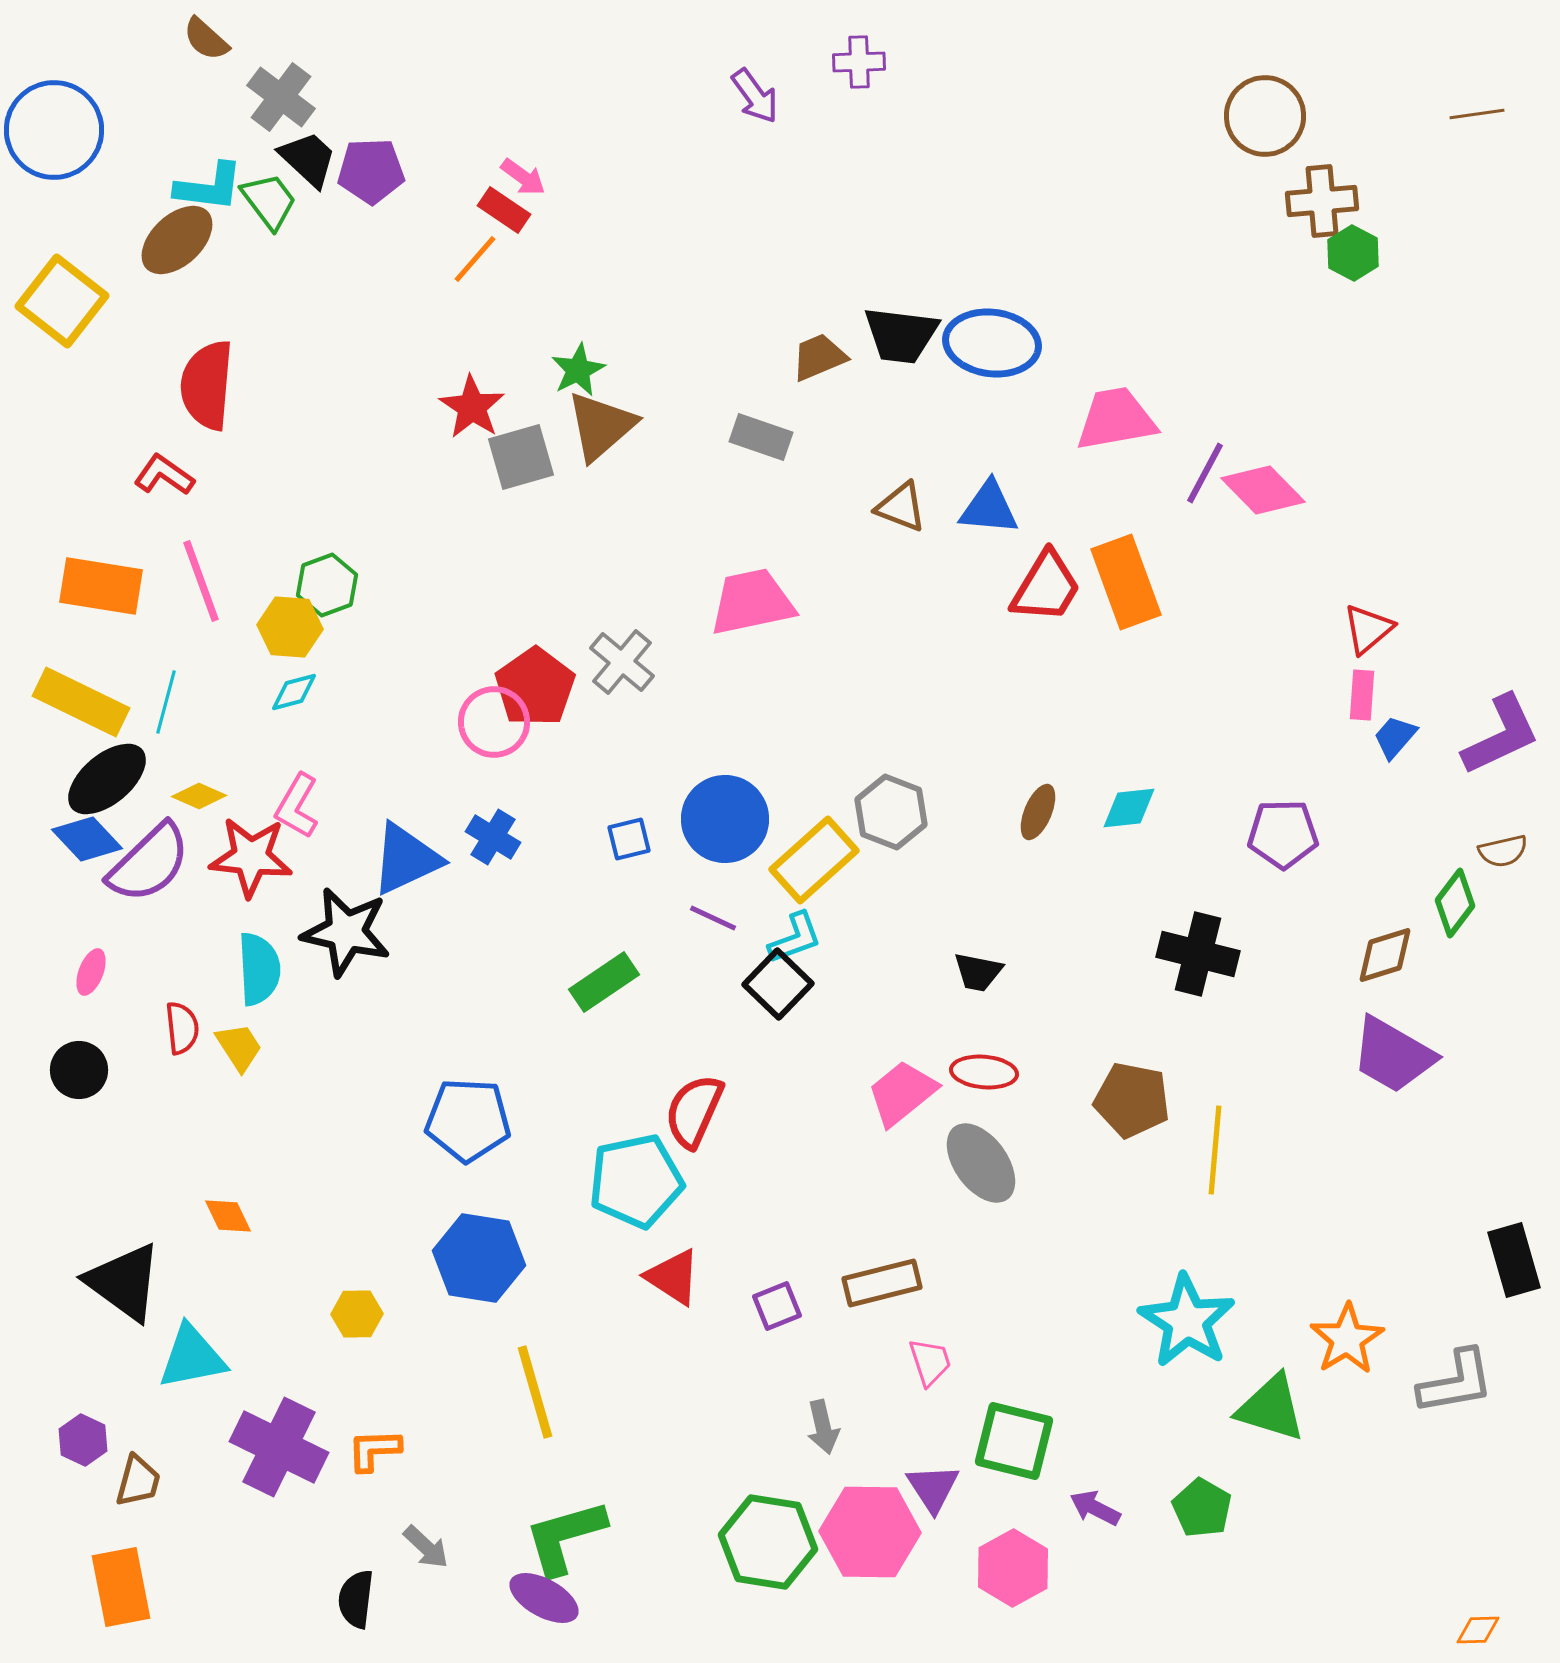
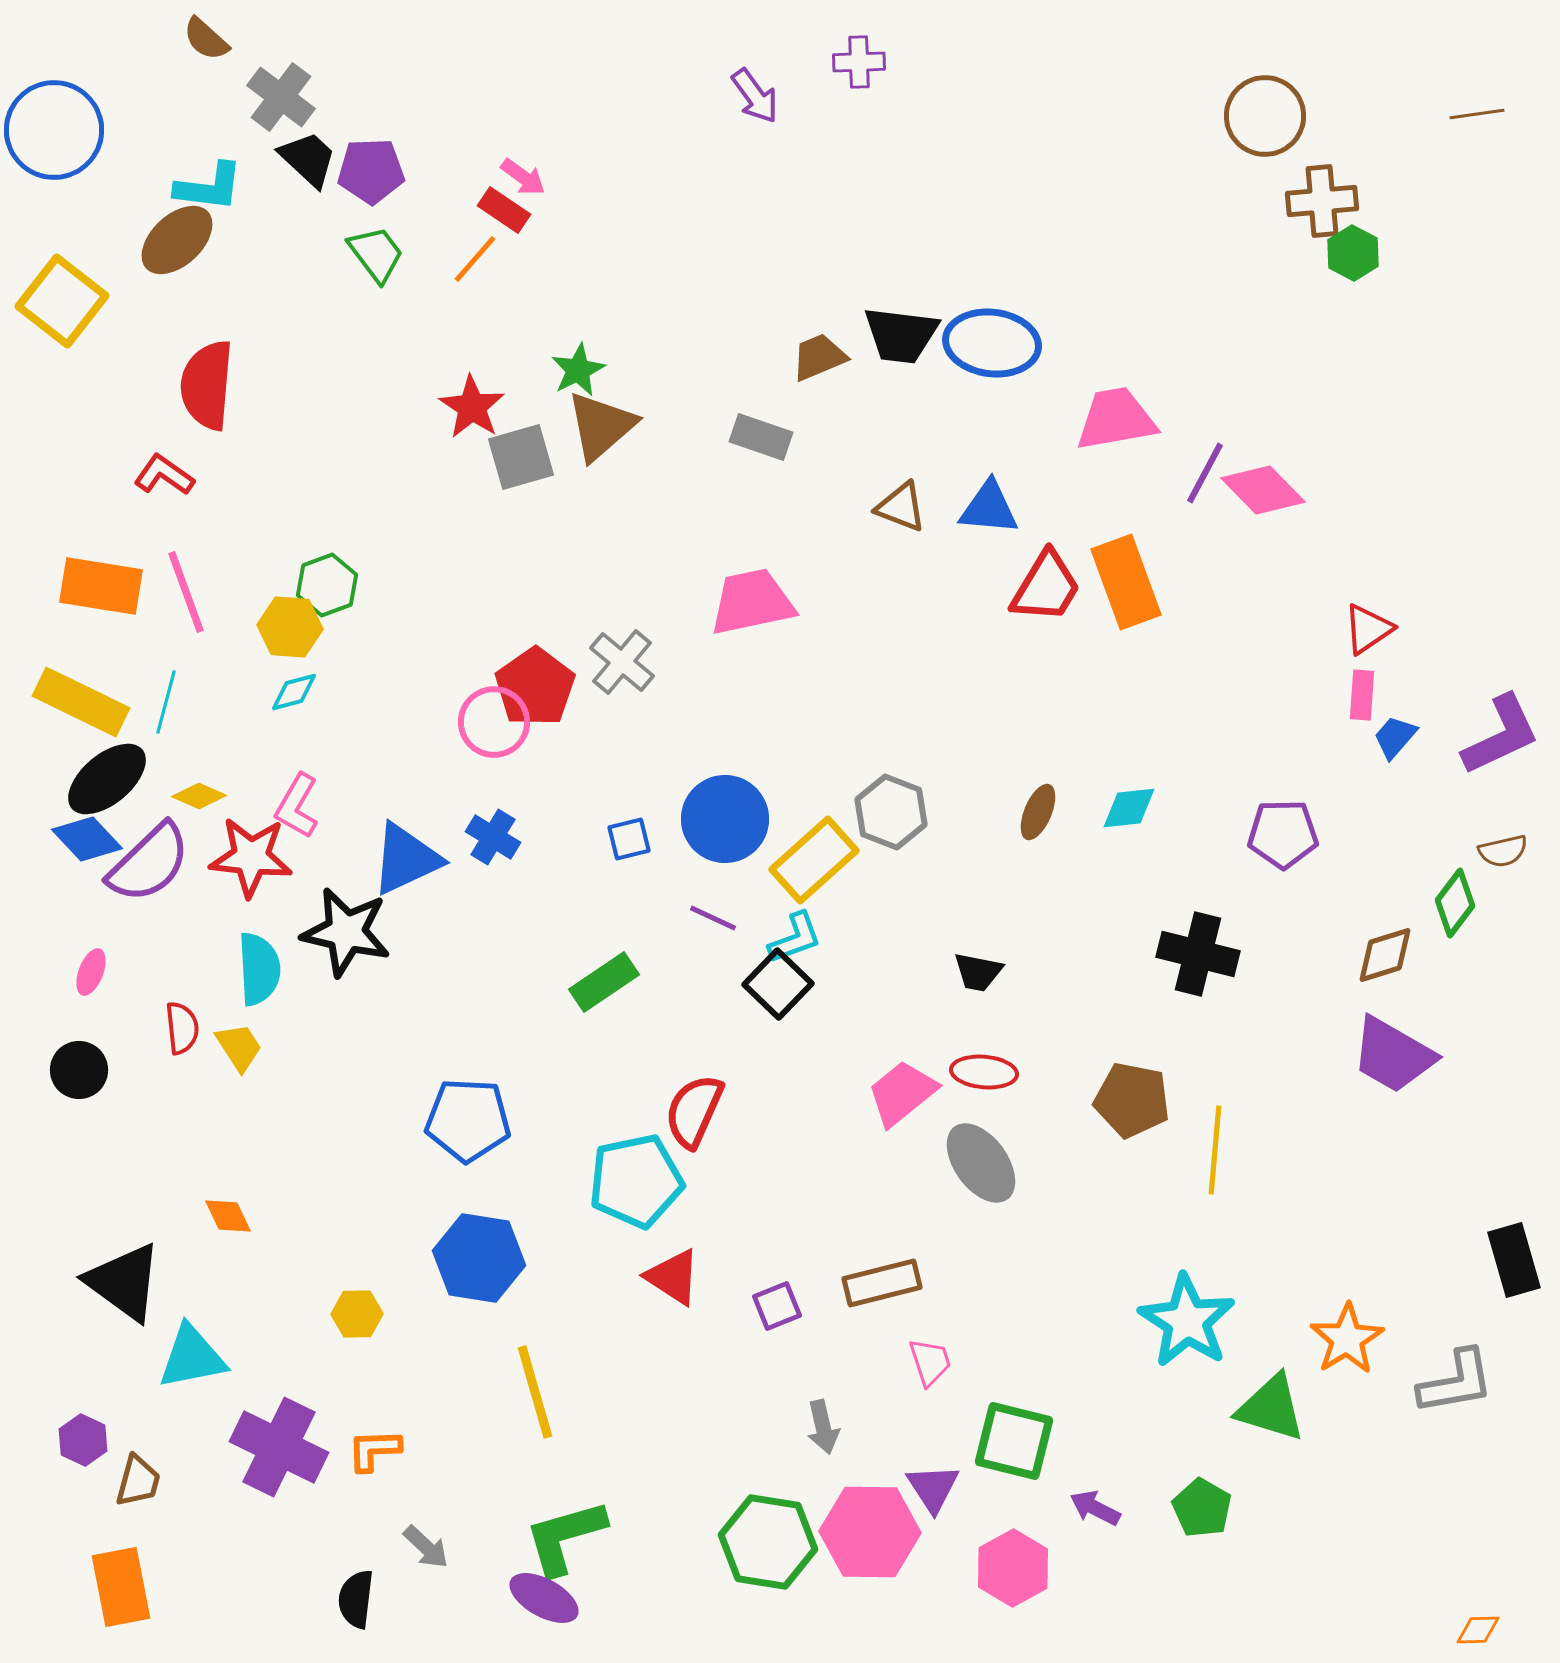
green trapezoid at (269, 201): moved 107 px right, 53 px down
pink line at (201, 581): moved 15 px left, 11 px down
red triangle at (1368, 629): rotated 6 degrees clockwise
